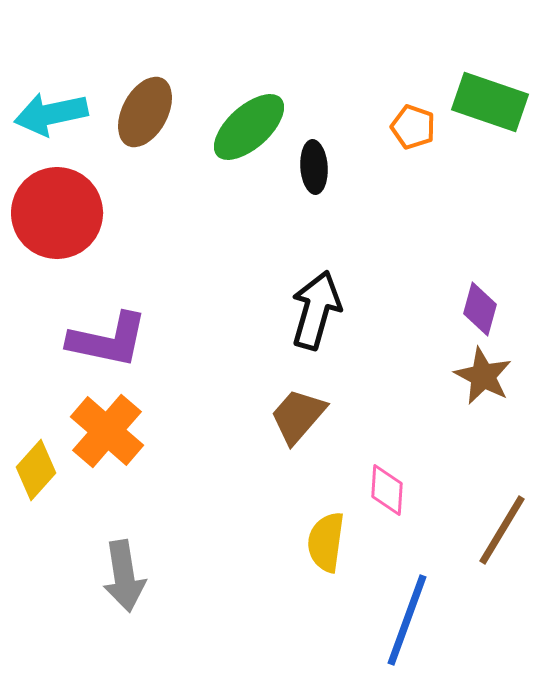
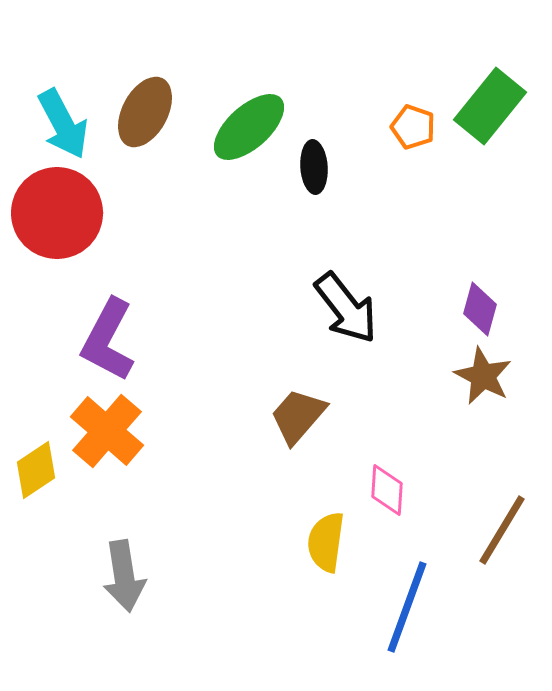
green rectangle: moved 4 px down; rotated 70 degrees counterclockwise
cyan arrow: moved 12 px right, 10 px down; rotated 106 degrees counterclockwise
black arrow: moved 30 px right, 2 px up; rotated 126 degrees clockwise
purple L-shape: rotated 106 degrees clockwise
yellow diamond: rotated 14 degrees clockwise
blue line: moved 13 px up
